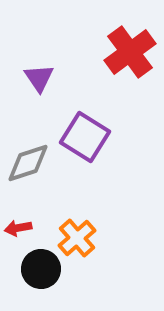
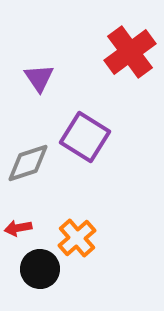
black circle: moved 1 px left
